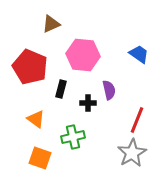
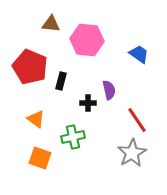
brown triangle: rotated 30 degrees clockwise
pink hexagon: moved 4 px right, 15 px up
black rectangle: moved 8 px up
red line: rotated 56 degrees counterclockwise
